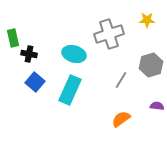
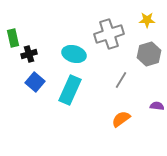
black cross: rotated 28 degrees counterclockwise
gray hexagon: moved 2 px left, 11 px up
